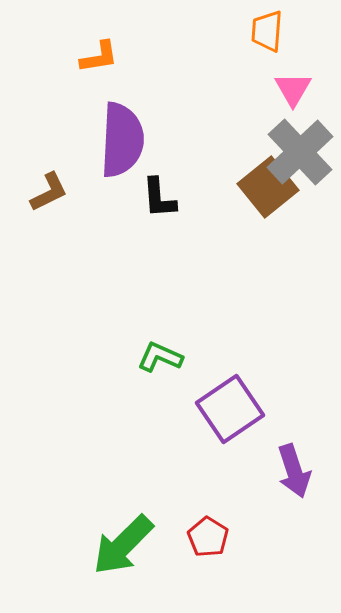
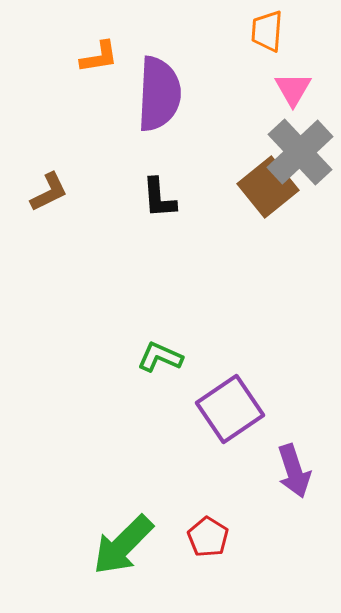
purple semicircle: moved 37 px right, 46 px up
